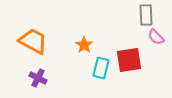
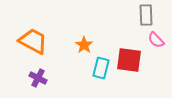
pink semicircle: moved 3 px down
red square: rotated 16 degrees clockwise
